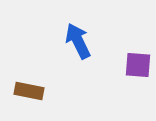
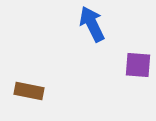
blue arrow: moved 14 px right, 17 px up
